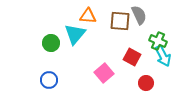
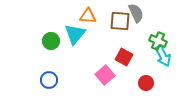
gray semicircle: moved 3 px left, 2 px up
green circle: moved 2 px up
red square: moved 8 px left
pink square: moved 1 px right, 2 px down
